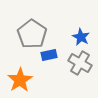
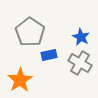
gray pentagon: moved 2 px left, 2 px up
